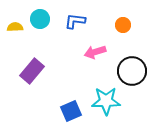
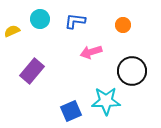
yellow semicircle: moved 3 px left, 4 px down; rotated 21 degrees counterclockwise
pink arrow: moved 4 px left
